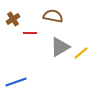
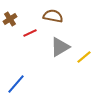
brown cross: moved 3 px left
red line: rotated 24 degrees counterclockwise
yellow line: moved 3 px right, 4 px down
blue line: moved 2 px down; rotated 30 degrees counterclockwise
